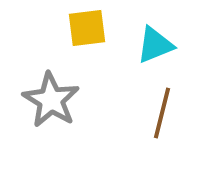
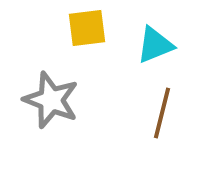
gray star: rotated 10 degrees counterclockwise
